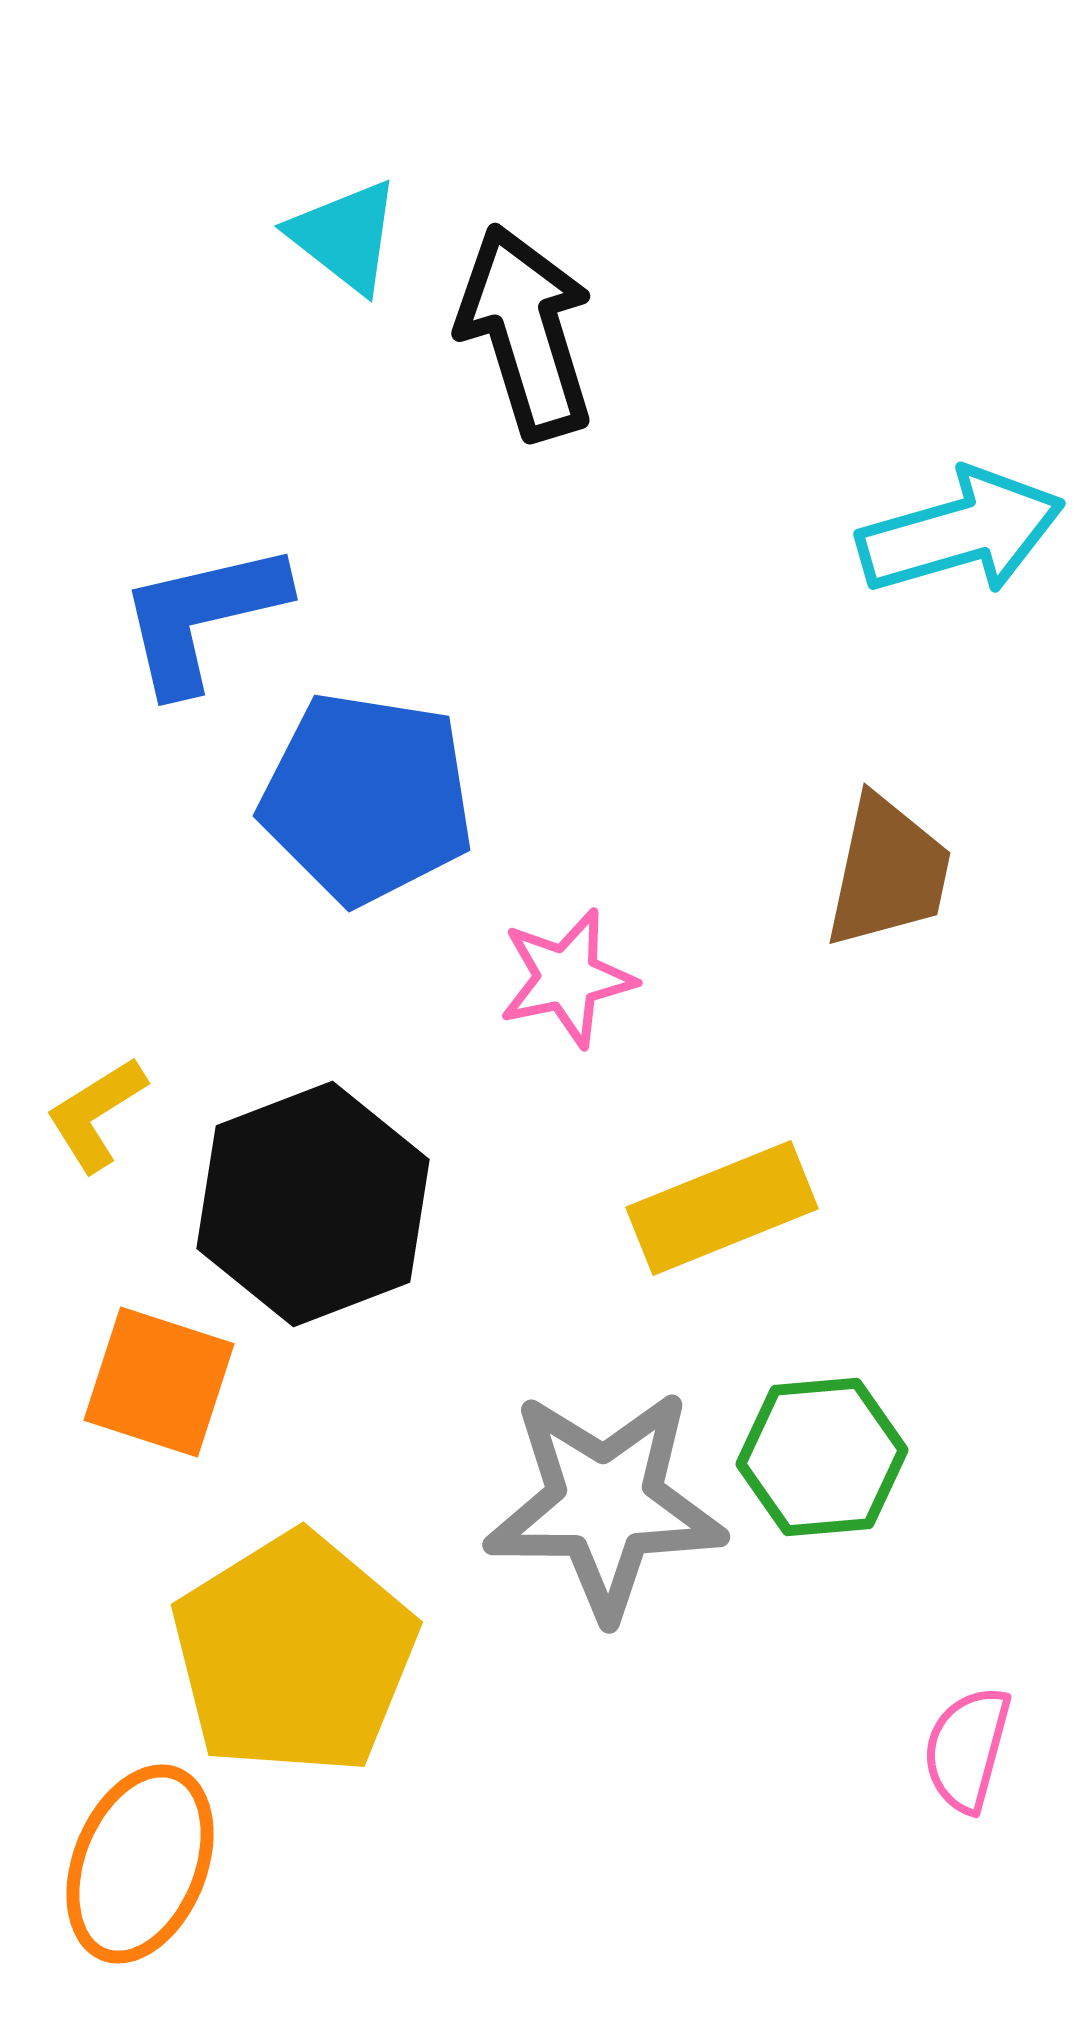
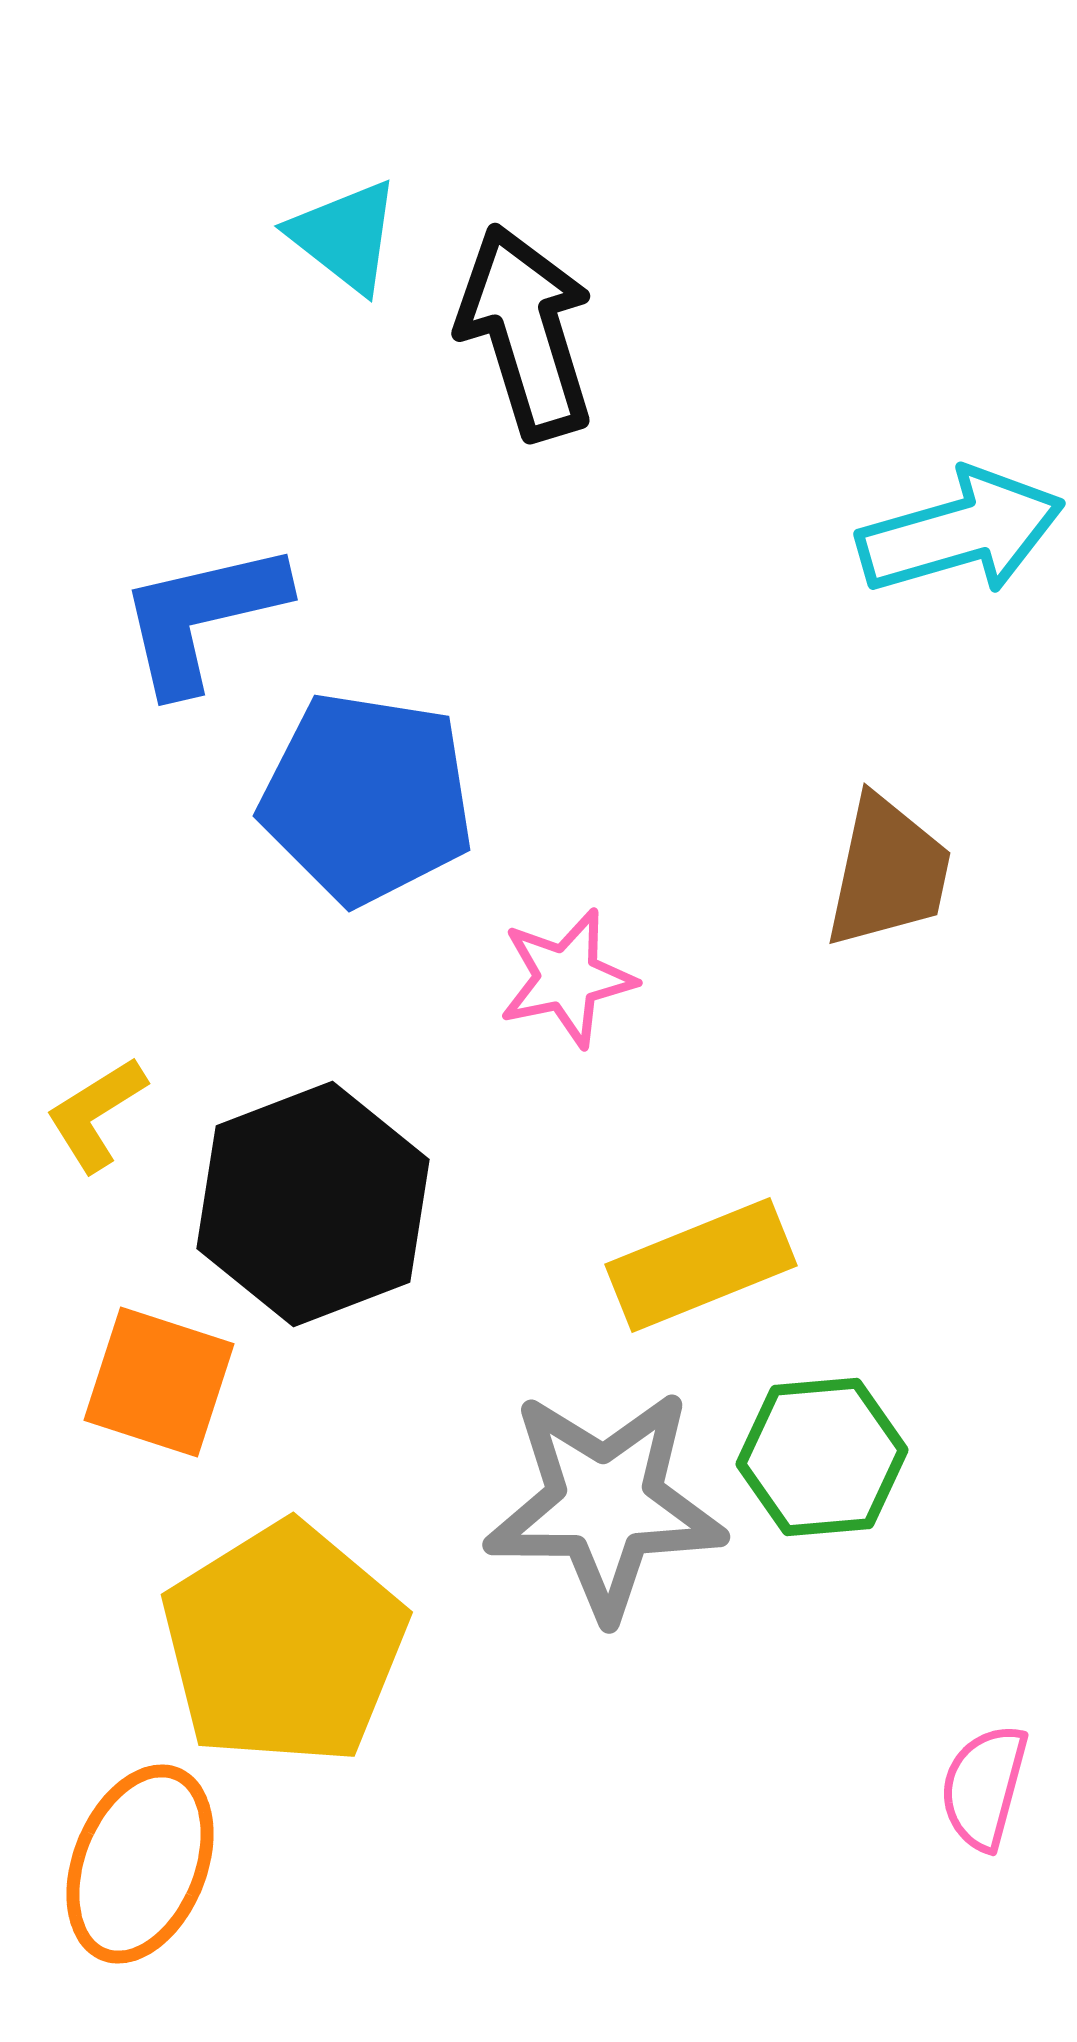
yellow rectangle: moved 21 px left, 57 px down
yellow pentagon: moved 10 px left, 10 px up
pink semicircle: moved 17 px right, 38 px down
